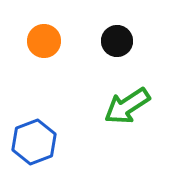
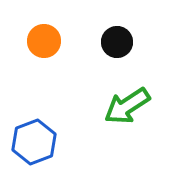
black circle: moved 1 px down
